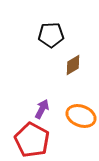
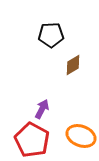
orange ellipse: moved 20 px down
